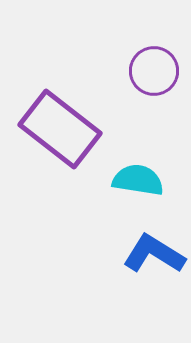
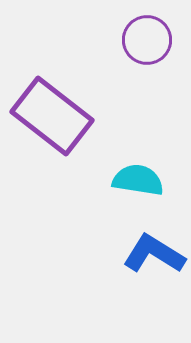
purple circle: moved 7 px left, 31 px up
purple rectangle: moved 8 px left, 13 px up
